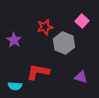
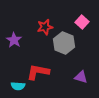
pink square: moved 1 px down
cyan semicircle: moved 3 px right
